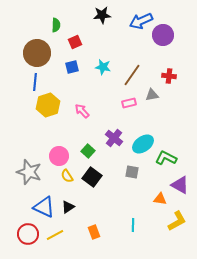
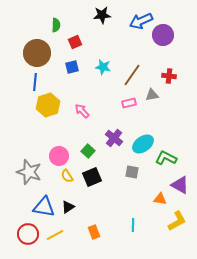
black square: rotated 30 degrees clockwise
blue triangle: rotated 15 degrees counterclockwise
